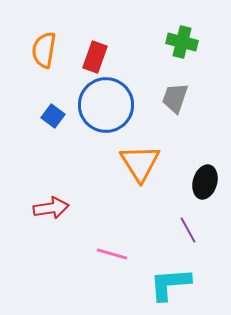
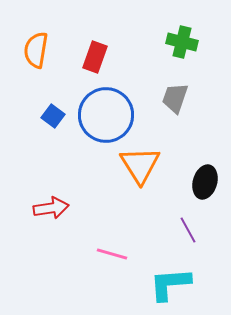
orange semicircle: moved 8 px left
blue circle: moved 10 px down
orange triangle: moved 2 px down
